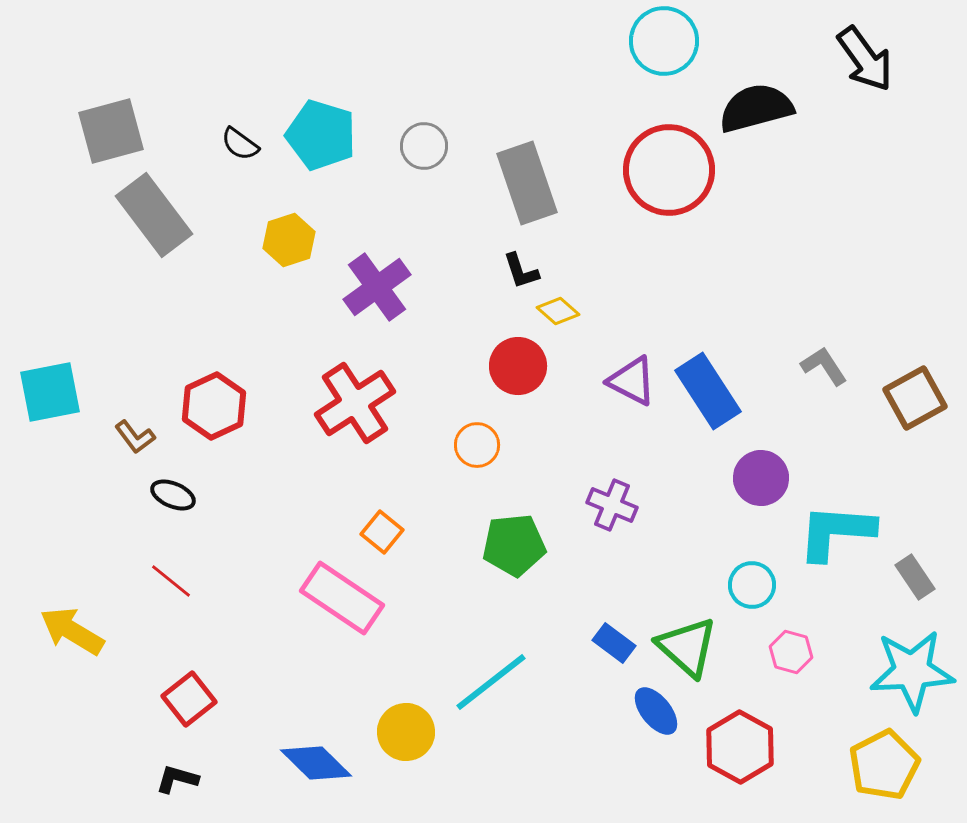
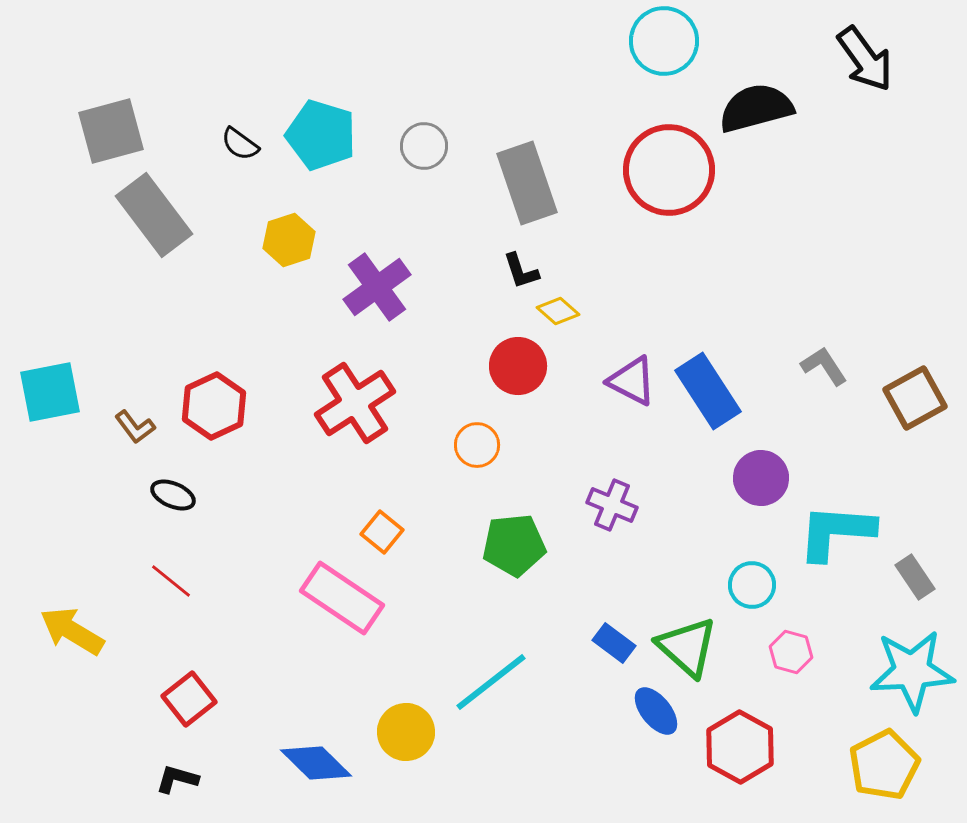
brown L-shape at (135, 437): moved 10 px up
